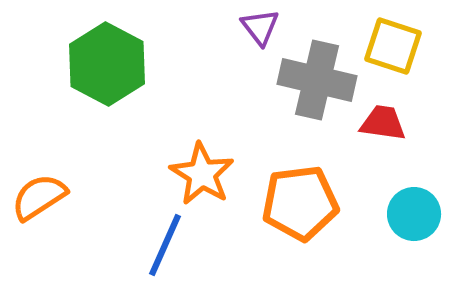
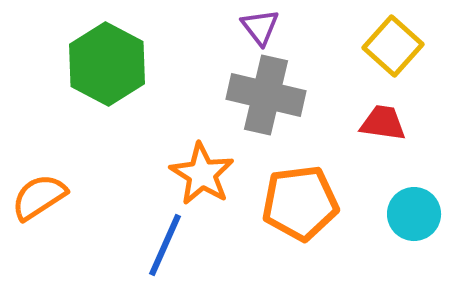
yellow square: rotated 24 degrees clockwise
gray cross: moved 51 px left, 15 px down
